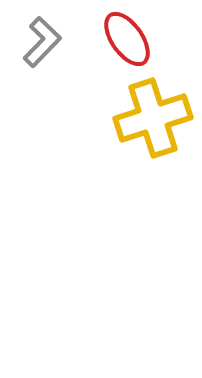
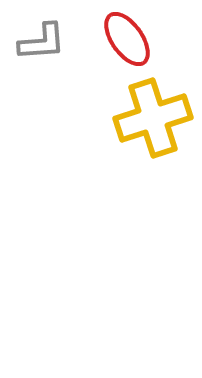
gray L-shape: rotated 42 degrees clockwise
